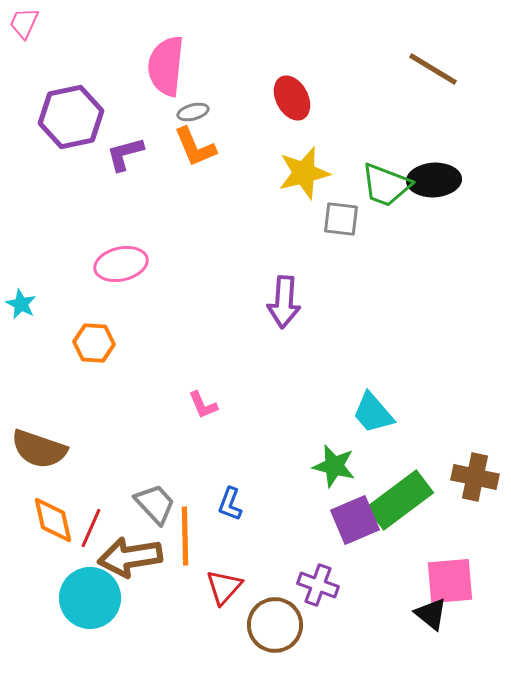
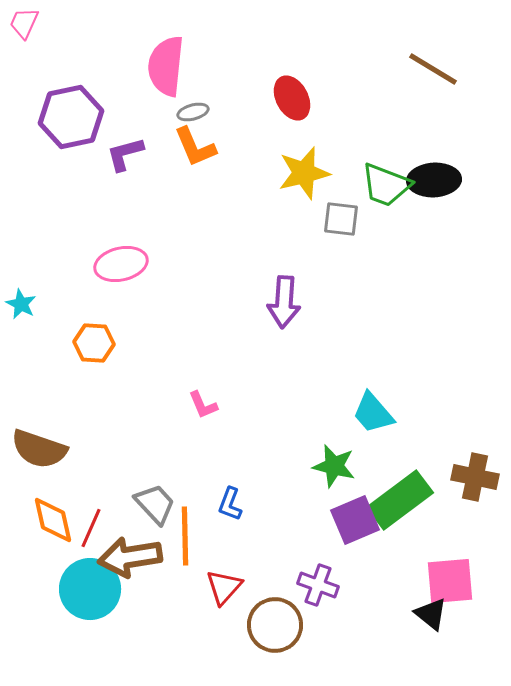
cyan circle: moved 9 px up
